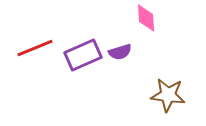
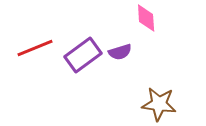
purple rectangle: rotated 12 degrees counterclockwise
brown star: moved 9 px left, 9 px down
